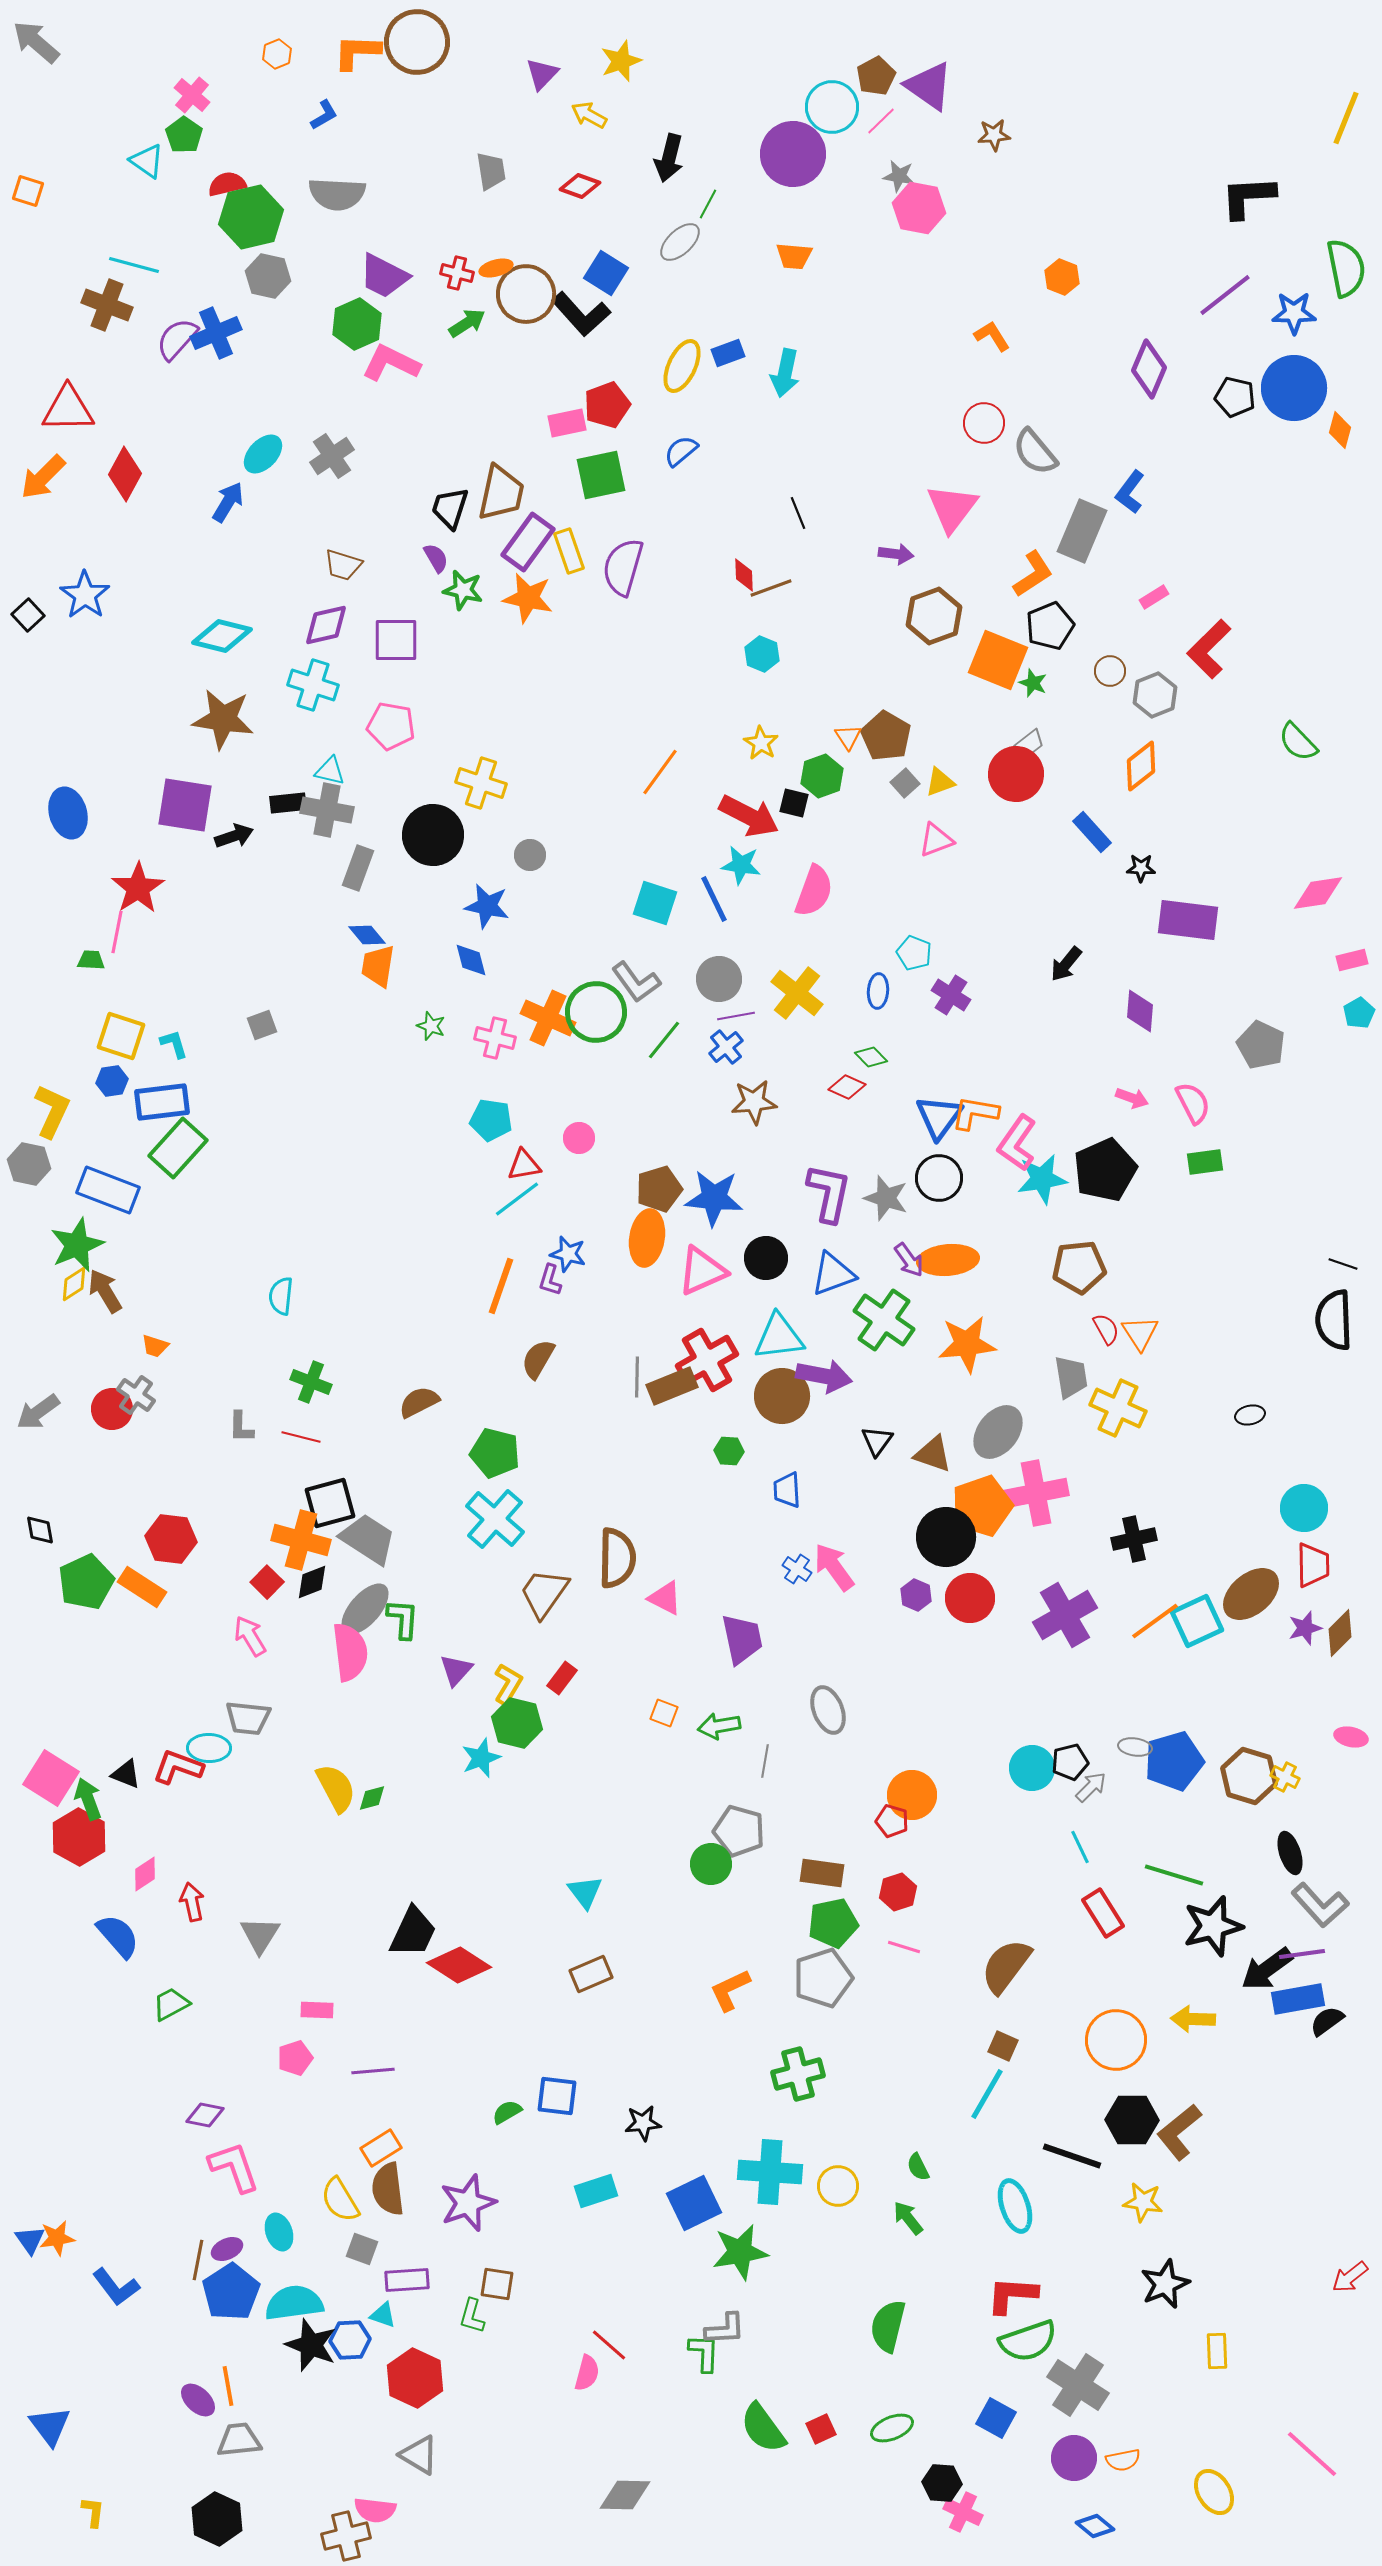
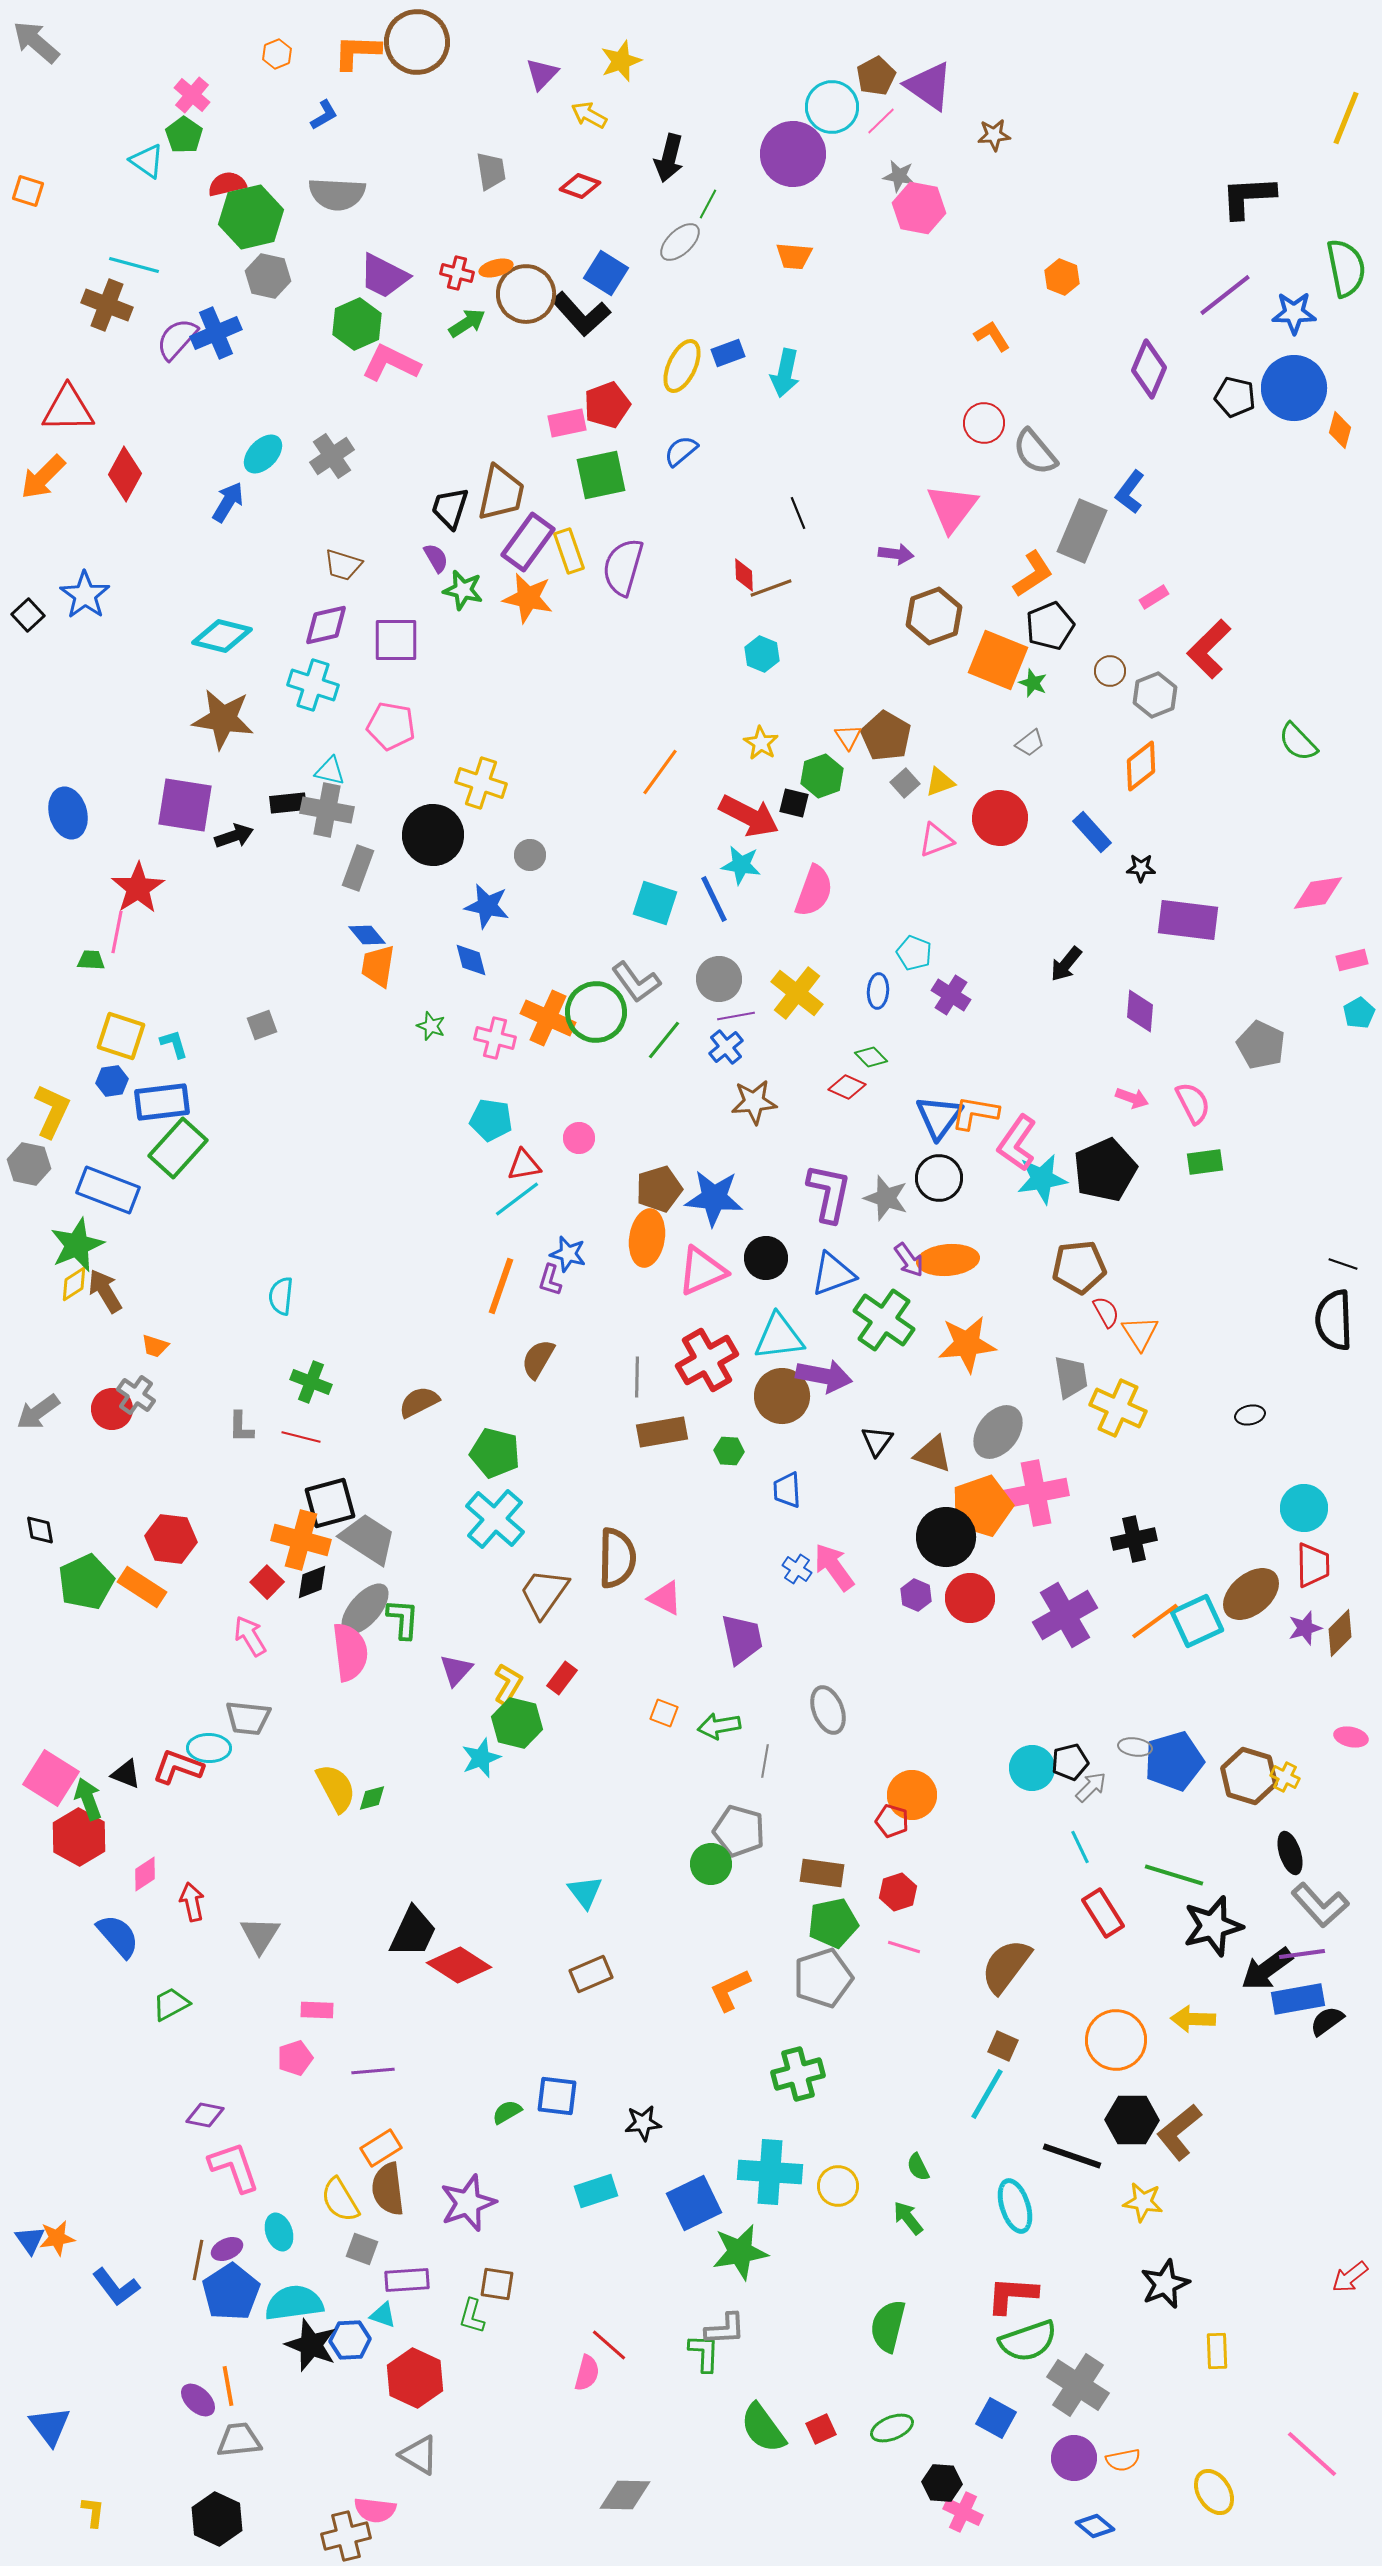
red circle at (1016, 774): moved 16 px left, 44 px down
red semicircle at (1106, 1329): moved 17 px up
brown rectangle at (672, 1386): moved 10 px left, 46 px down; rotated 12 degrees clockwise
